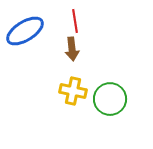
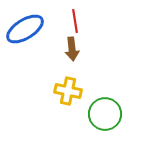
blue ellipse: moved 2 px up
yellow cross: moved 5 px left
green circle: moved 5 px left, 15 px down
